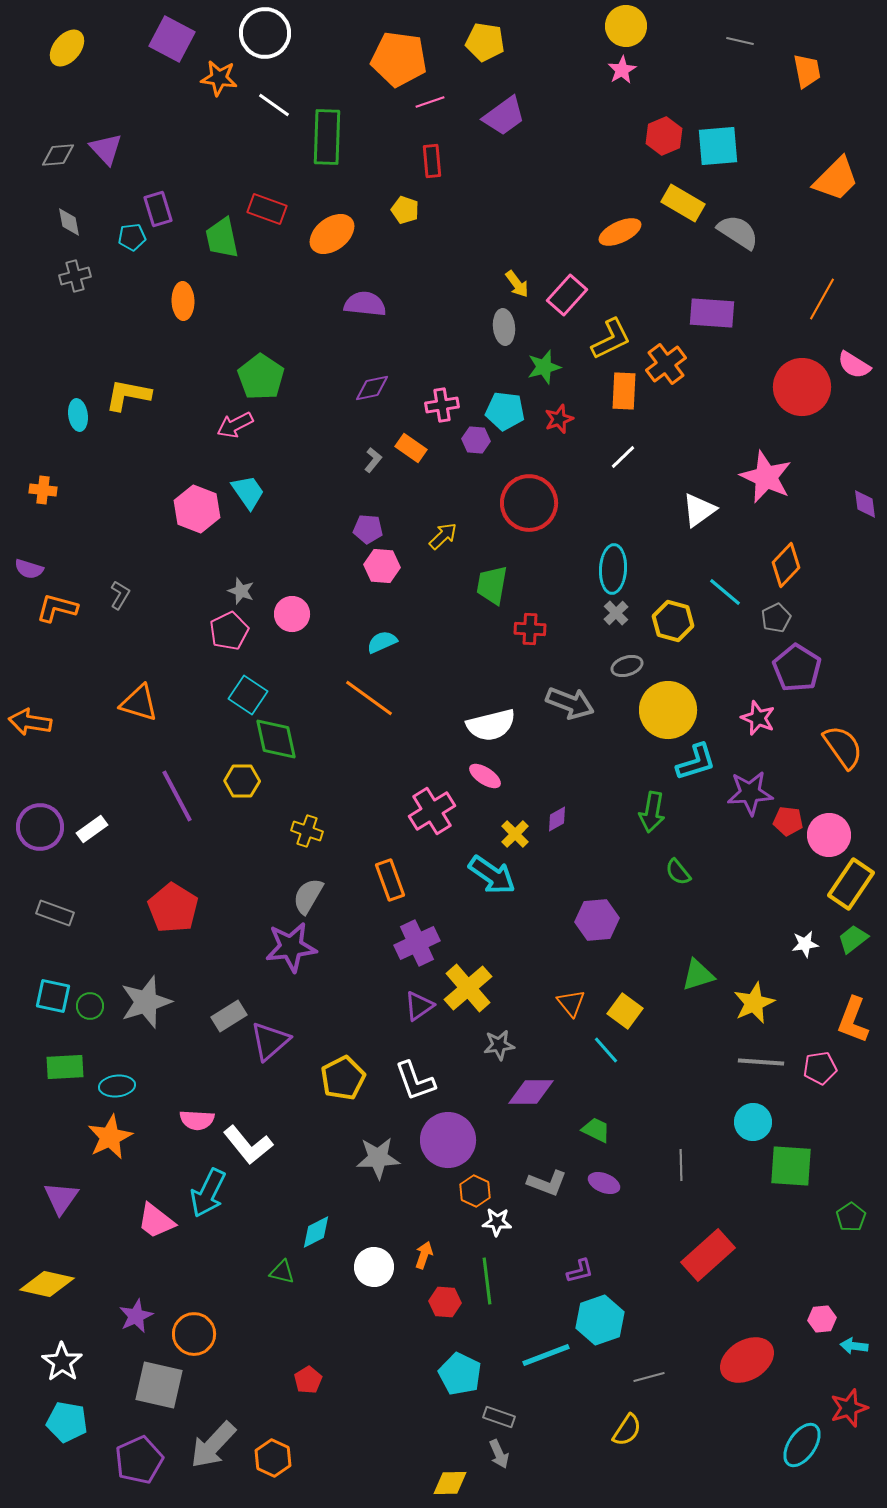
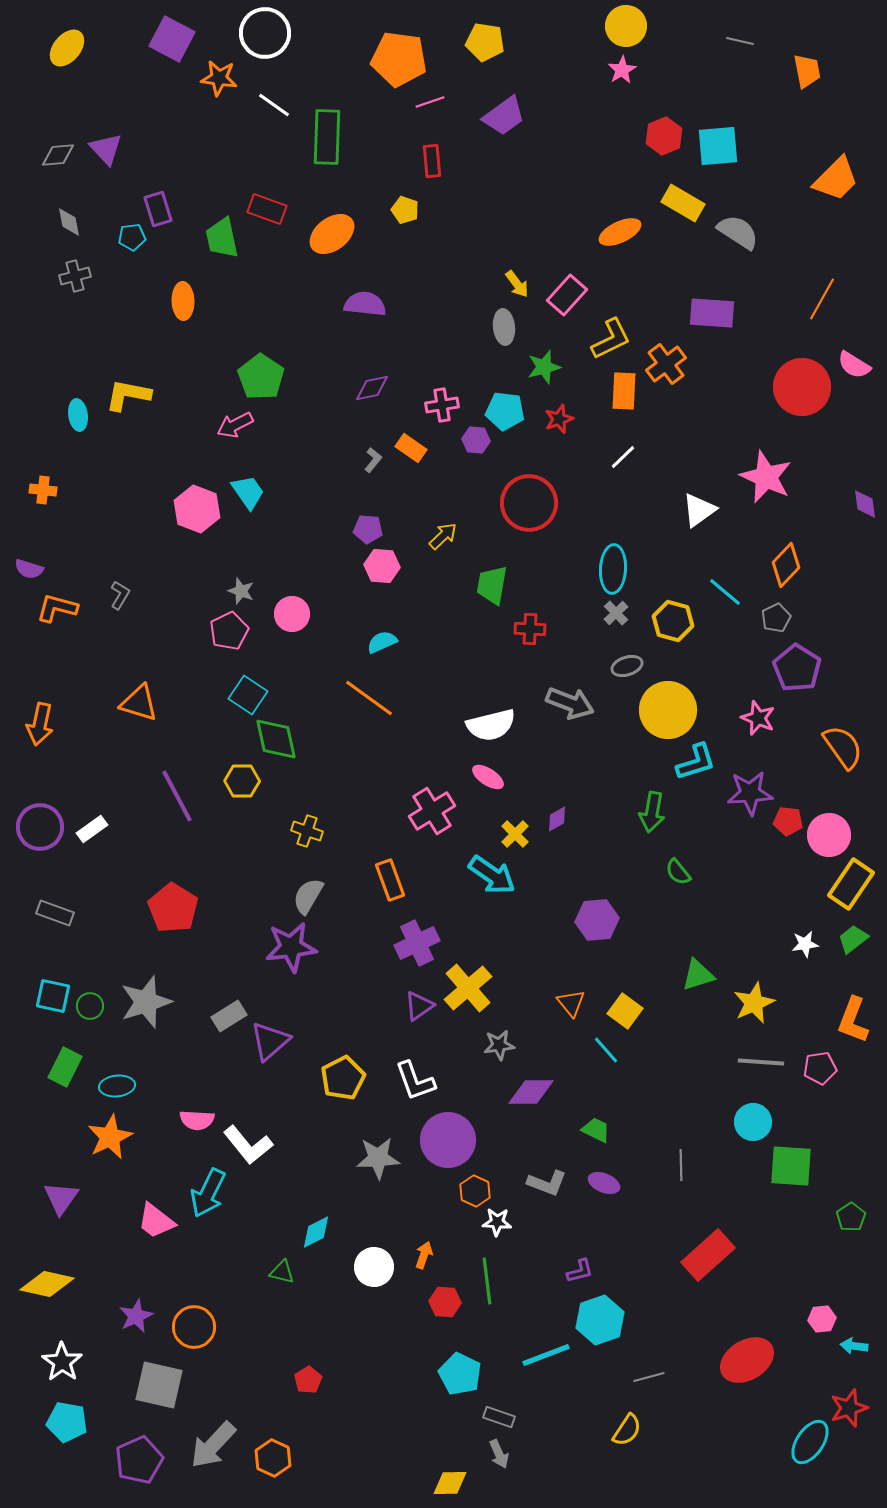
orange arrow at (30, 722): moved 10 px right, 2 px down; rotated 87 degrees counterclockwise
pink ellipse at (485, 776): moved 3 px right, 1 px down
green rectangle at (65, 1067): rotated 60 degrees counterclockwise
orange circle at (194, 1334): moved 7 px up
cyan ellipse at (802, 1445): moved 8 px right, 3 px up
